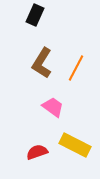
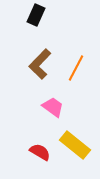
black rectangle: moved 1 px right
brown L-shape: moved 2 px left, 1 px down; rotated 12 degrees clockwise
yellow rectangle: rotated 12 degrees clockwise
red semicircle: moved 3 px right; rotated 50 degrees clockwise
